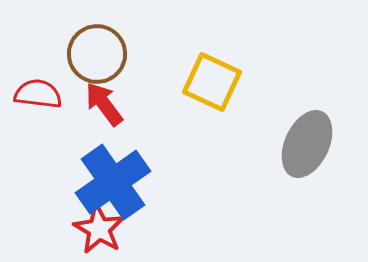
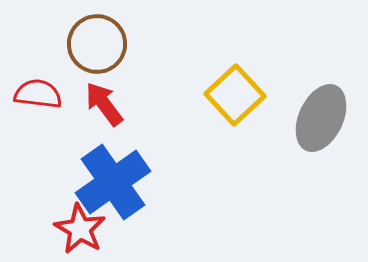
brown circle: moved 10 px up
yellow square: moved 23 px right, 13 px down; rotated 22 degrees clockwise
gray ellipse: moved 14 px right, 26 px up
red star: moved 19 px left
